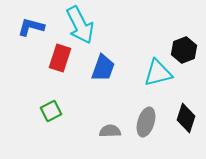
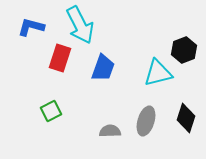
gray ellipse: moved 1 px up
